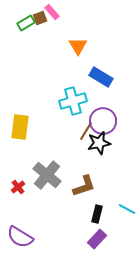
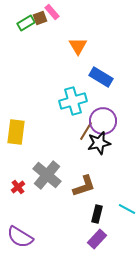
yellow rectangle: moved 4 px left, 5 px down
